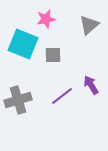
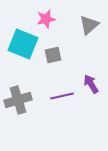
gray square: rotated 12 degrees counterclockwise
purple arrow: moved 1 px up
purple line: rotated 25 degrees clockwise
